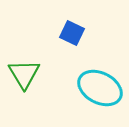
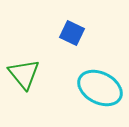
green triangle: rotated 8 degrees counterclockwise
